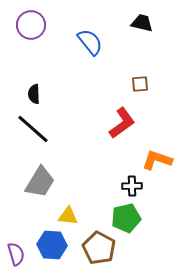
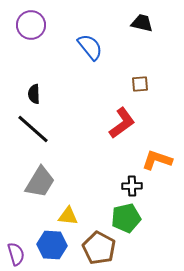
blue semicircle: moved 5 px down
